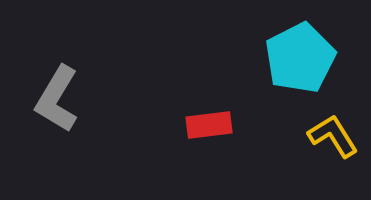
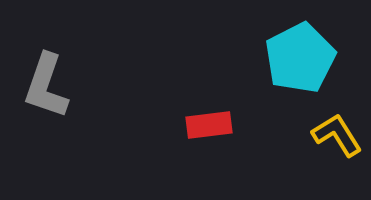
gray L-shape: moved 11 px left, 13 px up; rotated 12 degrees counterclockwise
yellow L-shape: moved 4 px right, 1 px up
